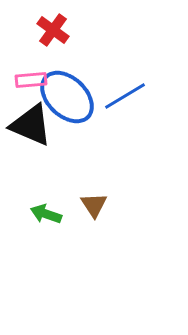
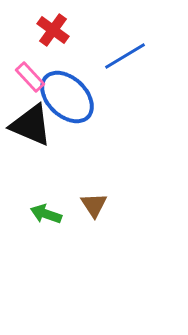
pink rectangle: moved 1 px left, 3 px up; rotated 52 degrees clockwise
blue line: moved 40 px up
